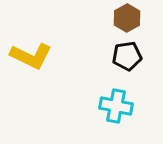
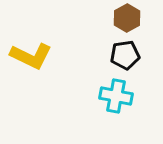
black pentagon: moved 2 px left, 1 px up
cyan cross: moved 10 px up
